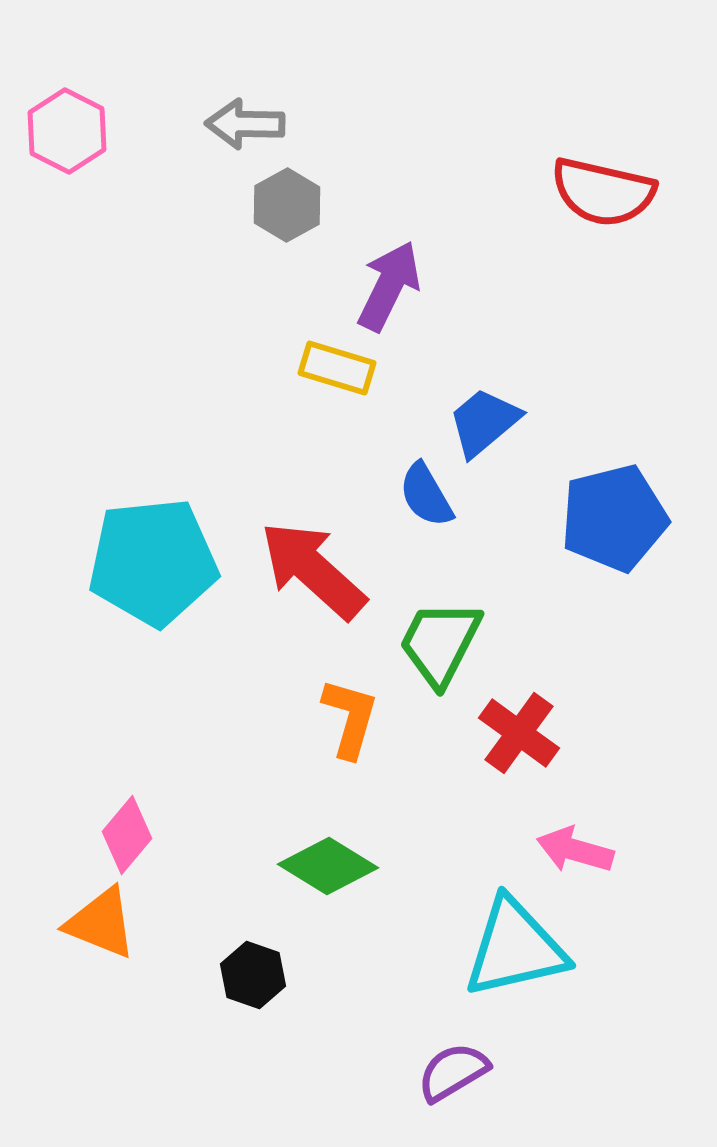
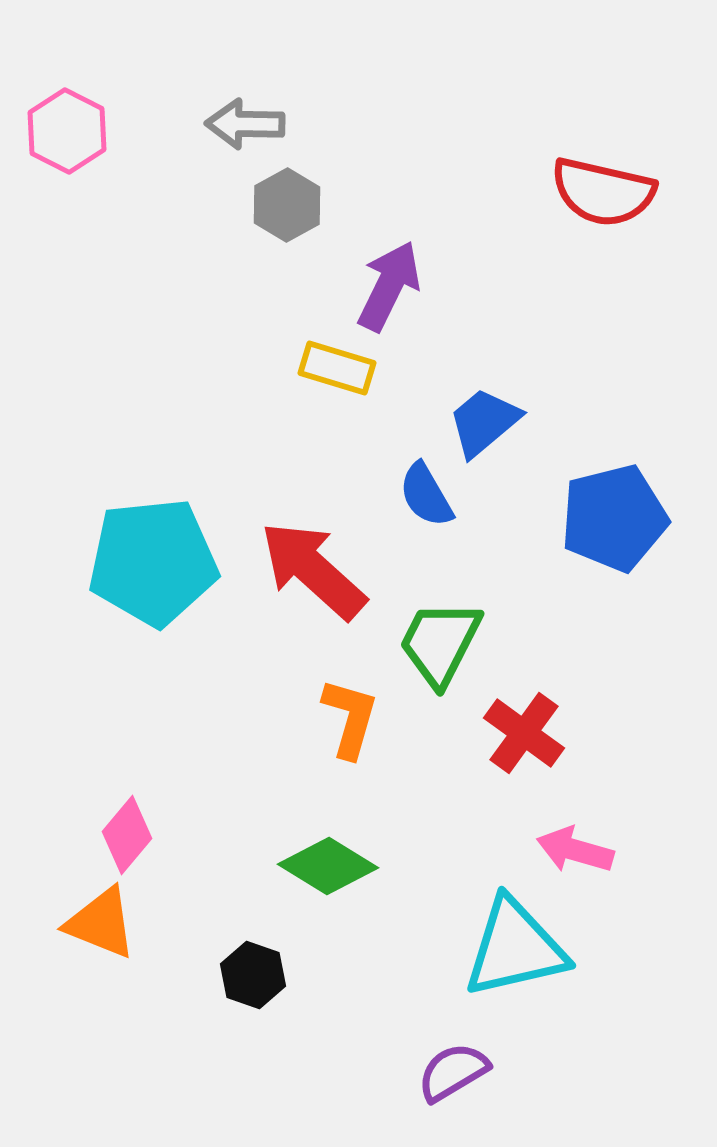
red cross: moved 5 px right
